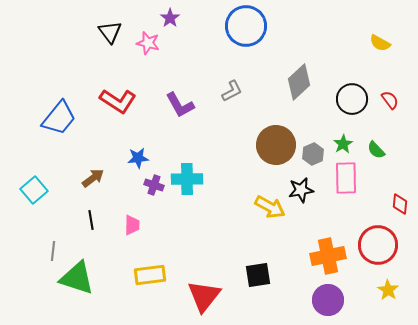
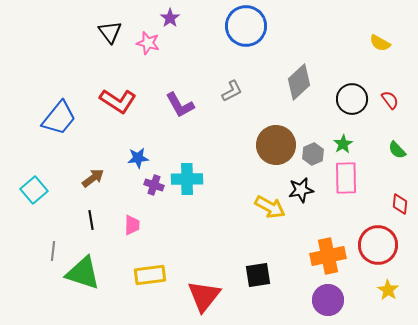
green semicircle: moved 21 px right
green triangle: moved 6 px right, 5 px up
